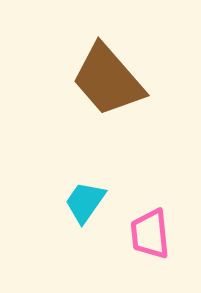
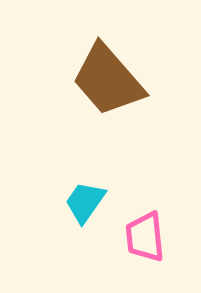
pink trapezoid: moved 5 px left, 3 px down
